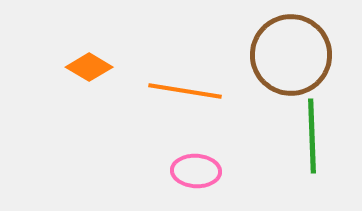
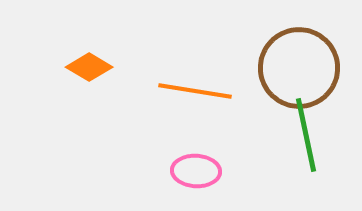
brown circle: moved 8 px right, 13 px down
orange line: moved 10 px right
green line: moved 6 px left, 1 px up; rotated 10 degrees counterclockwise
